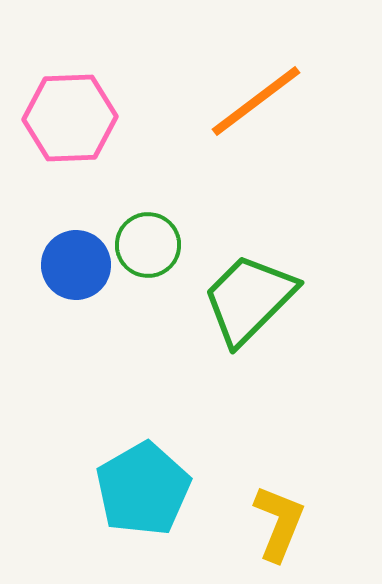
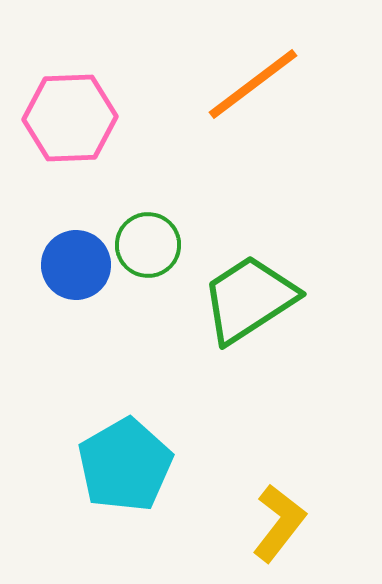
orange line: moved 3 px left, 17 px up
green trapezoid: rotated 12 degrees clockwise
cyan pentagon: moved 18 px left, 24 px up
yellow L-shape: rotated 16 degrees clockwise
